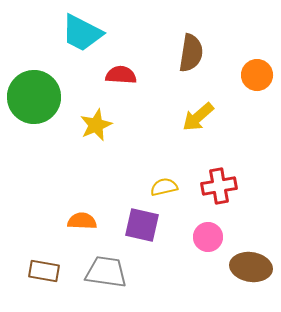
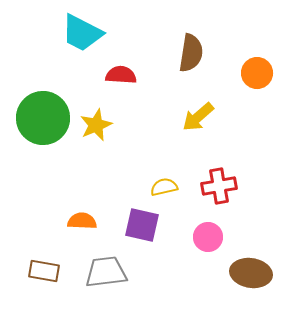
orange circle: moved 2 px up
green circle: moved 9 px right, 21 px down
brown ellipse: moved 6 px down
gray trapezoid: rotated 15 degrees counterclockwise
